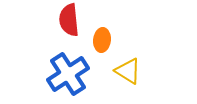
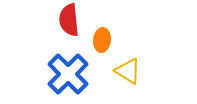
blue cross: rotated 12 degrees counterclockwise
